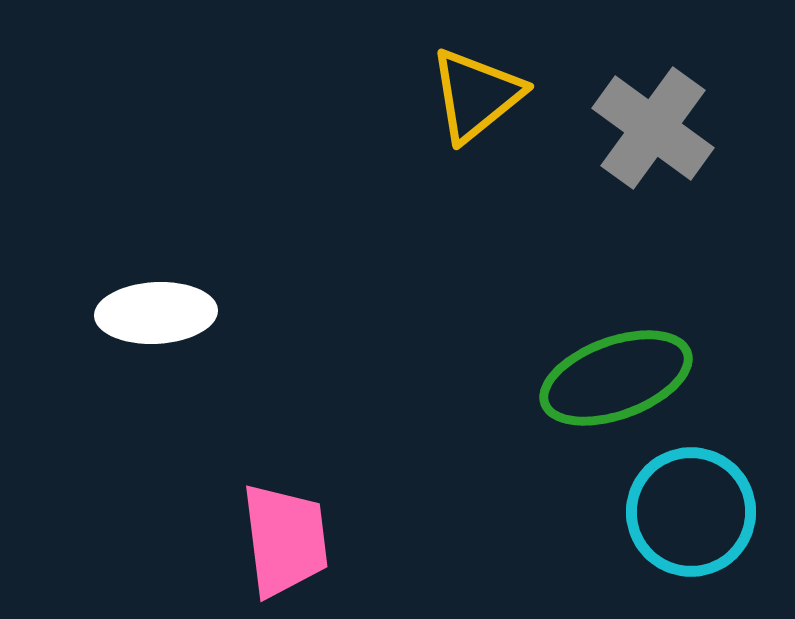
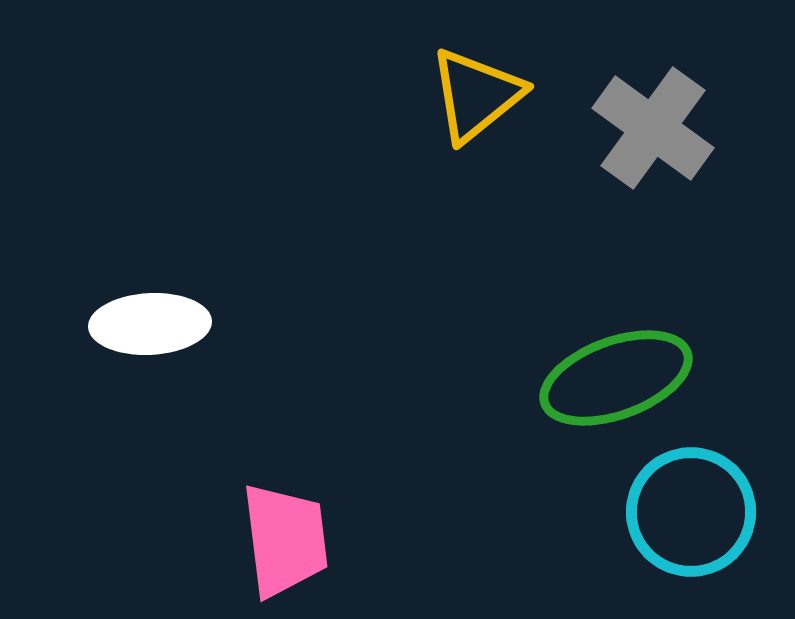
white ellipse: moved 6 px left, 11 px down
